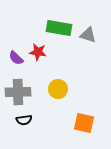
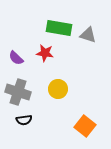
red star: moved 7 px right, 1 px down
gray cross: rotated 20 degrees clockwise
orange square: moved 1 px right, 3 px down; rotated 25 degrees clockwise
